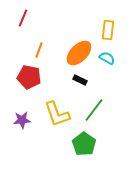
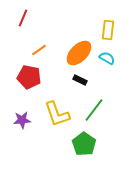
orange line: rotated 35 degrees clockwise
